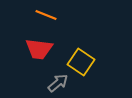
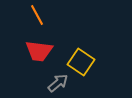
orange line: moved 9 px left; rotated 40 degrees clockwise
red trapezoid: moved 2 px down
